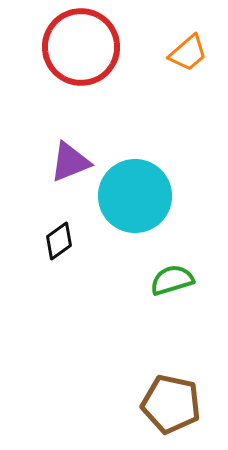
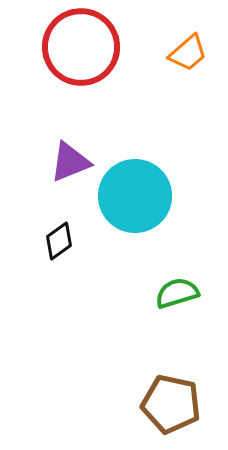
green semicircle: moved 5 px right, 13 px down
